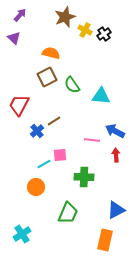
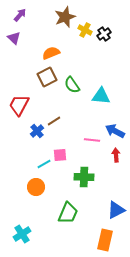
orange semicircle: rotated 36 degrees counterclockwise
